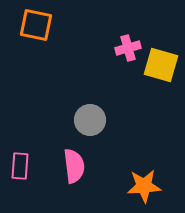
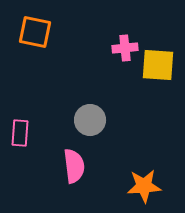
orange square: moved 1 px left, 7 px down
pink cross: moved 3 px left; rotated 10 degrees clockwise
yellow square: moved 3 px left; rotated 12 degrees counterclockwise
pink rectangle: moved 33 px up
